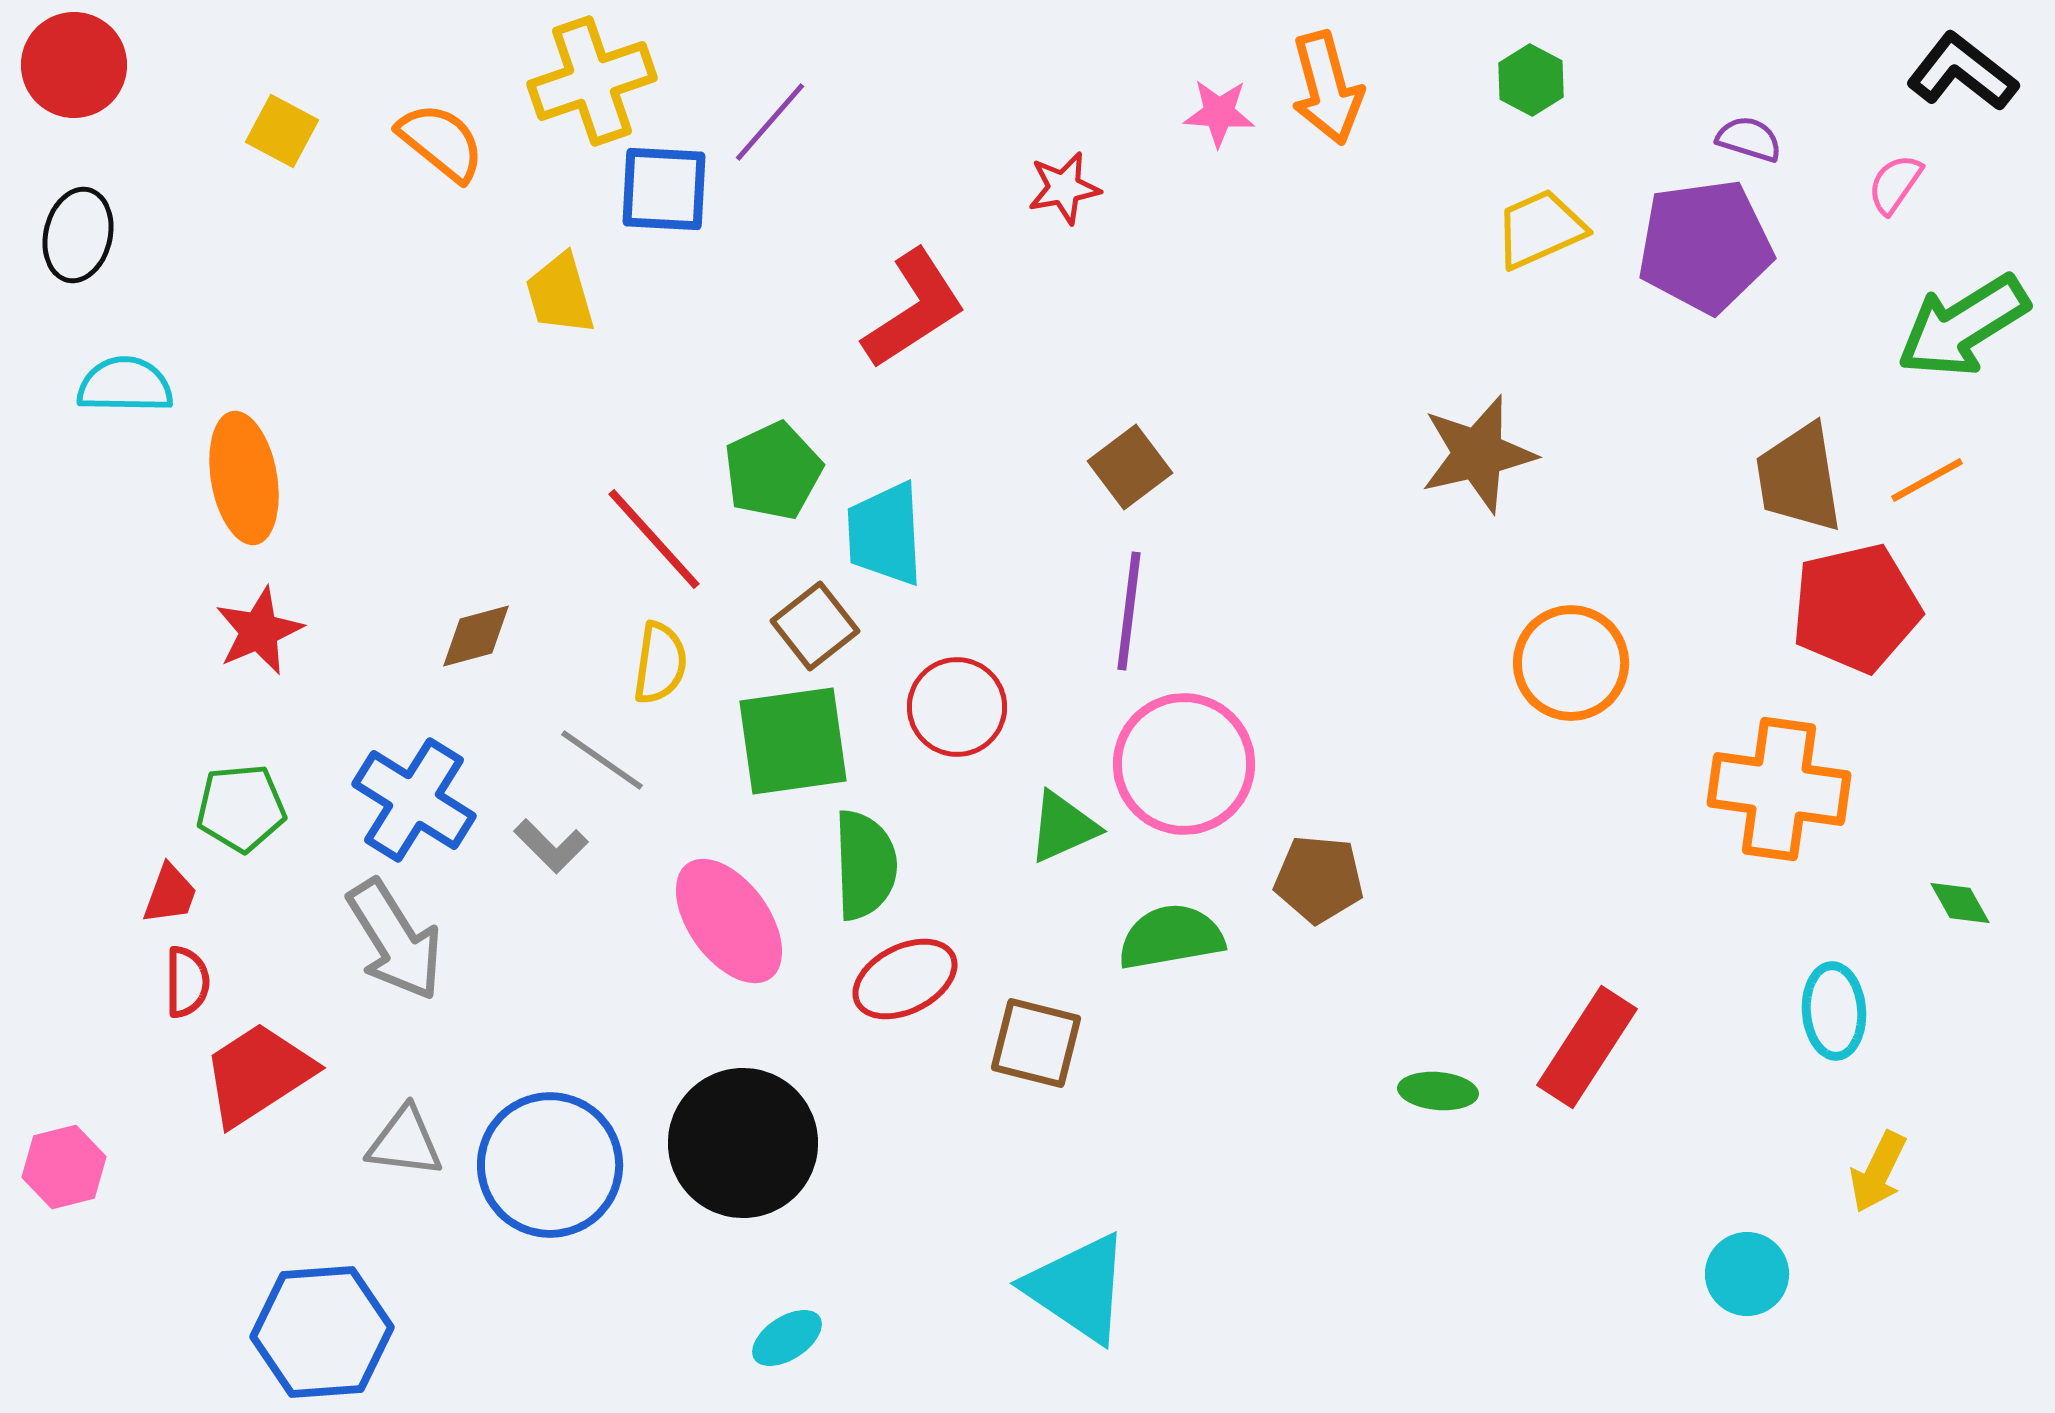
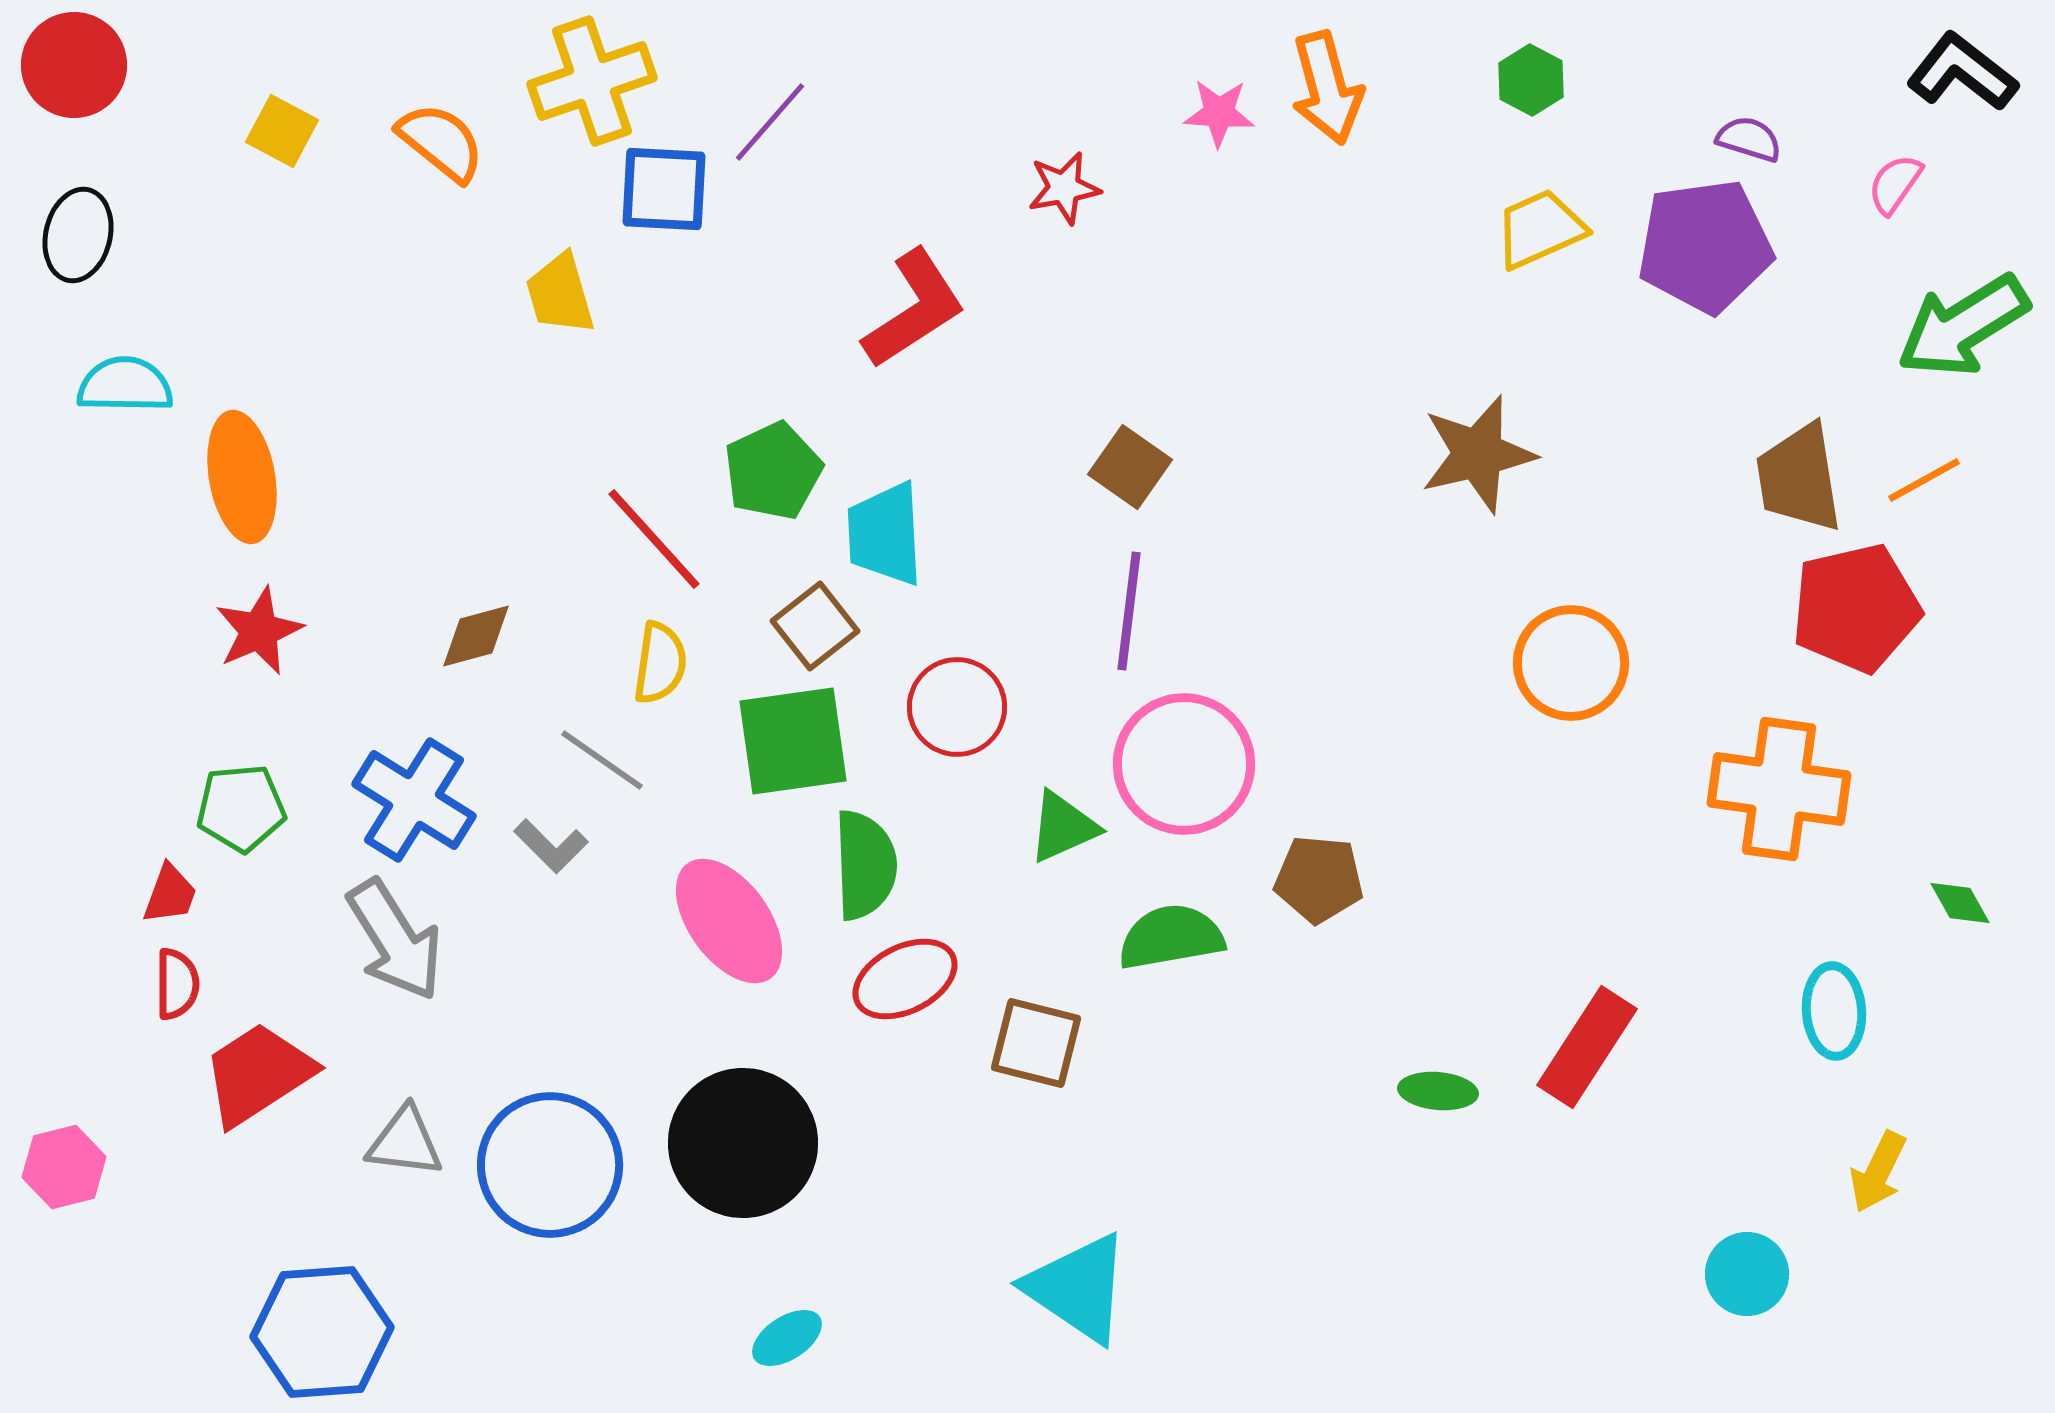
brown square at (1130, 467): rotated 18 degrees counterclockwise
orange ellipse at (244, 478): moved 2 px left, 1 px up
orange line at (1927, 480): moved 3 px left
red semicircle at (187, 982): moved 10 px left, 2 px down
